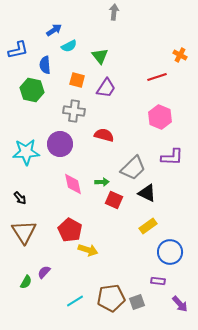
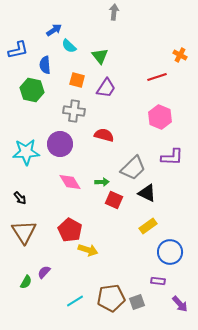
cyan semicircle: rotated 70 degrees clockwise
pink diamond: moved 3 px left, 2 px up; rotated 20 degrees counterclockwise
